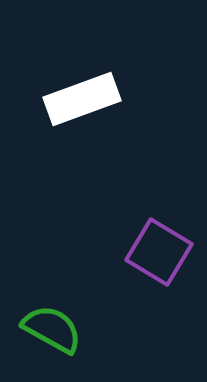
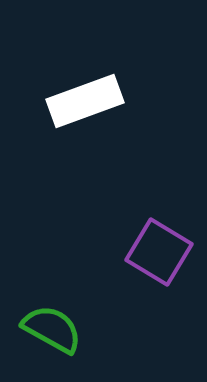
white rectangle: moved 3 px right, 2 px down
